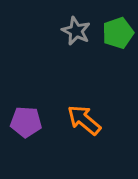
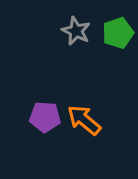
purple pentagon: moved 19 px right, 5 px up
